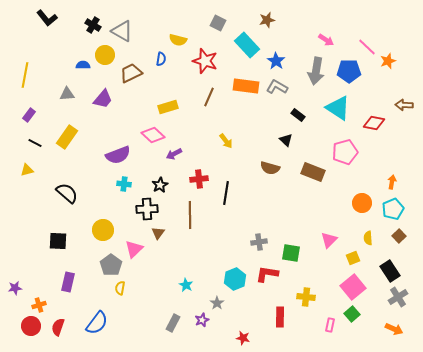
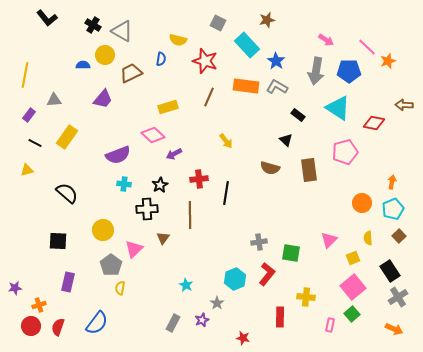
gray triangle at (67, 94): moved 13 px left, 6 px down
brown rectangle at (313, 172): moved 4 px left, 2 px up; rotated 60 degrees clockwise
brown triangle at (158, 233): moved 5 px right, 5 px down
red L-shape at (267, 274): rotated 120 degrees clockwise
